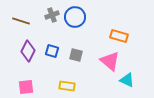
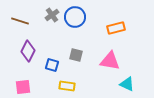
gray cross: rotated 16 degrees counterclockwise
brown line: moved 1 px left
orange rectangle: moved 3 px left, 8 px up; rotated 30 degrees counterclockwise
blue square: moved 14 px down
pink triangle: rotated 30 degrees counterclockwise
cyan triangle: moved 4 px down
pink square: moved 3 px left
